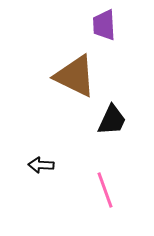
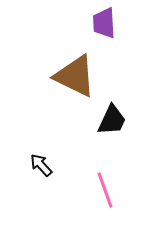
purple trapezoid: moved 2 px up
black arrow: rotated 45 degrees clockwise
